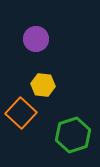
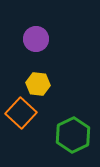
yellow hexagon: moved 5 px left, 1 px up
green hexagon: rotated 8 degrees counterclockwise
